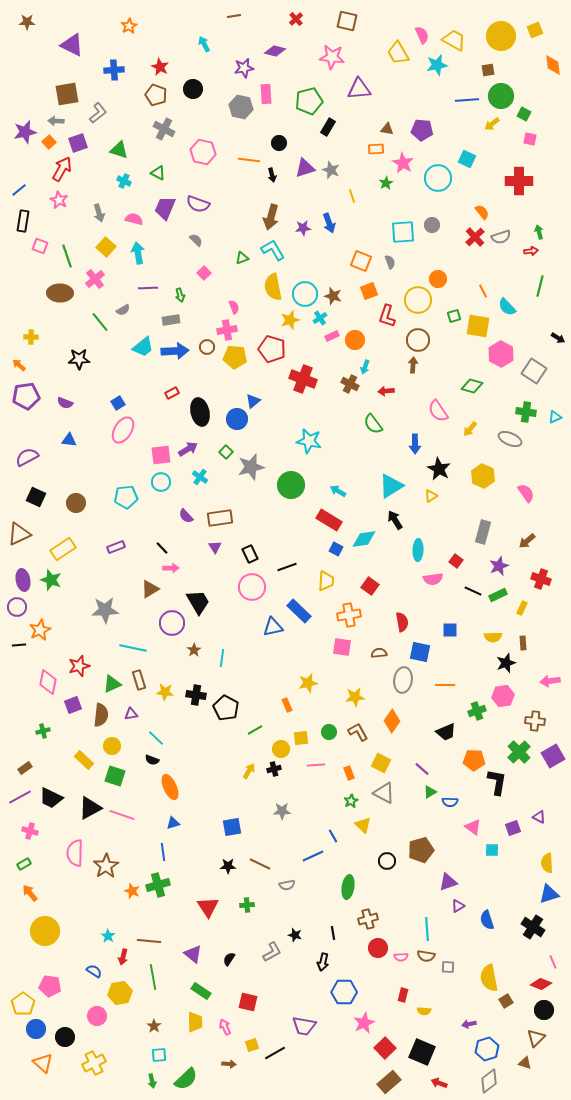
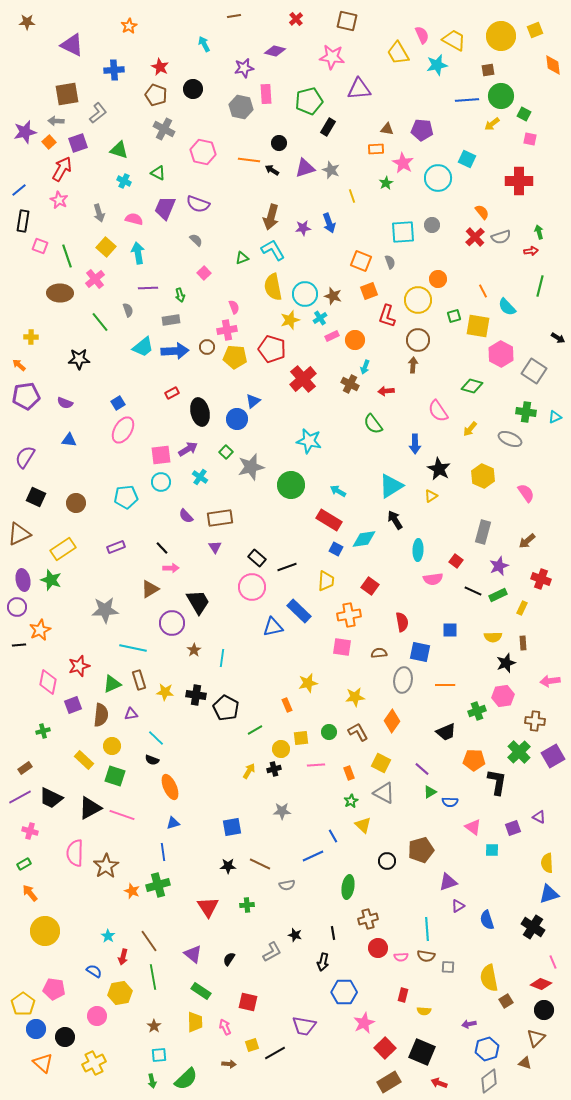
black arrow at (272, 175): moved 5 px up; rotated 136 degrees clockwise
gray semicircle at (123, 310): moved 5 px right; rotated 80 degrees counterclockwise
red cross at (303, 379): rotated 28 degrees clockwise
purple semicircle at (27, 457): moved 2 px left; rotated 30 degrees counterclockwise
black rectangle at (250, 554): moved 7 px right, 4 px down; rotated 24 degrees counterclockwise
brown line at (149, 941): rotated 50 degrees clockwise
pink pentagon at (50, 986): moved 4 px right, 3 px down
brown rectangle at (389, 1082): rotated 10 degrees clockwise
